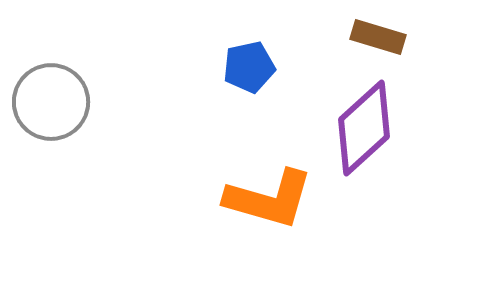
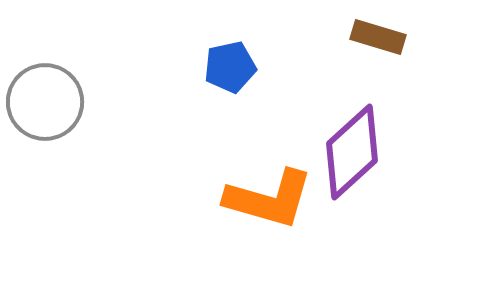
blue pentagon: moved 19 px left
gray circle: moved 6 px left
purple diamond: moved 12 px left, 24 px down
